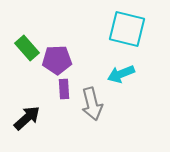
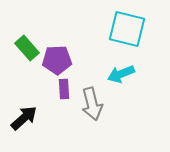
black arrow: moved 3 px left
